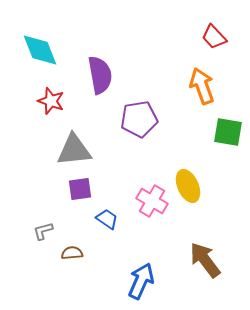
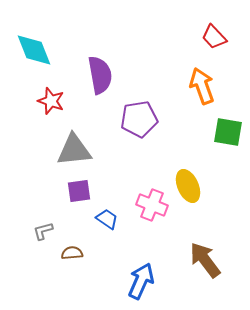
cyan diamond: moved 6 px left
purple square: moved 1 px left, 2 px down
pink cross: moved 4 px down; rotated 8 degrees counterclockwise
